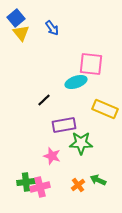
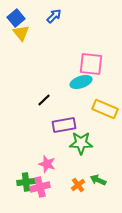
blue arrow: moved 2 px right, 12 px up; rotated 98 degrees counterclockwise
cyan ellipse: moved 5 px right
pink star: moved 5 px left, 8 px down
